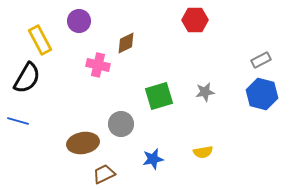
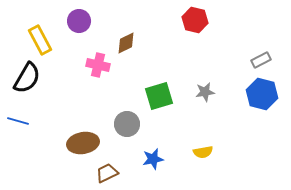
red hexagon: rotated 15 degrees clockwise
gray circle: moved 6 px right
brown trapezoid: moved 3 px right, 1 px up
